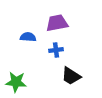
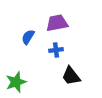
blue semicircle: rotated 63 degrees counterclockwise
black trapezoid: rotated 20 degrees clockwise
green star: rotated 25 degrees counterclockwise
